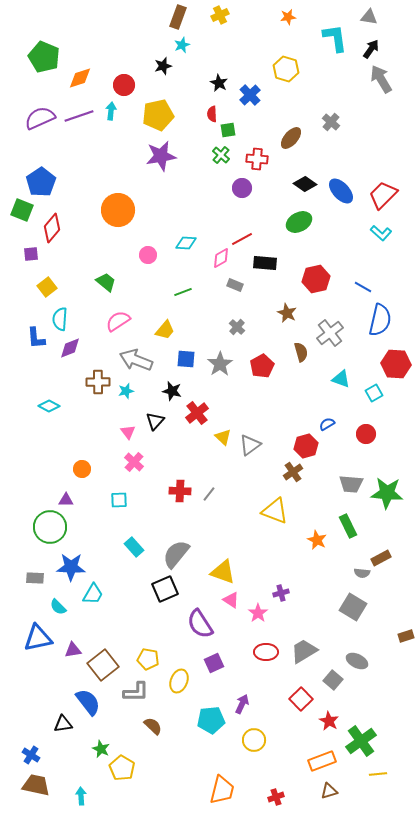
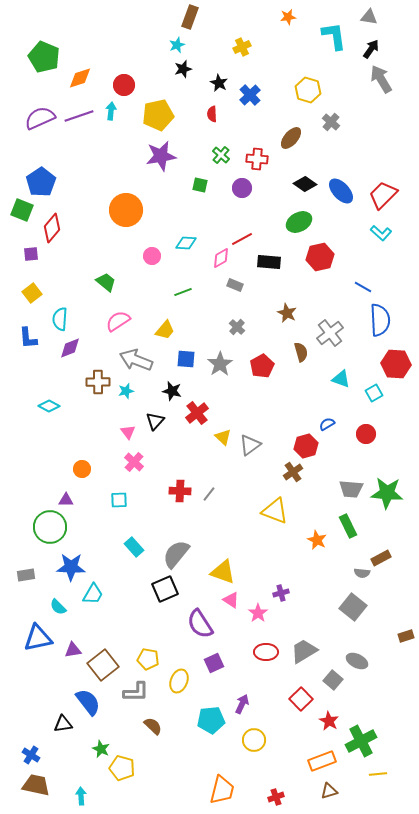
yellow cross at (220, 15): moved 22 px right, 32 px down
brown rectangle at (178, 17): moved 12 px right
cyan L-shape at (335, 38): moved 1 px left, 2 px up
cyan star at (182, 45): moved 5 px left
black star at (163, 66): moved 20 px right, 3 px down
yellow hexagon at (286, 69): moved 22 px right, 21 px down
green square at (228, 130): moved 28 px left, 55 px down; rotated 21 degrees clockwise
orange circle at (118, 210): moved 8 px right
pink circle at (148, 255): moved 4 px right, 1 px down
black rectangle at (265, 263): moved 4 px right, 1 px up
red hexagon at (316, 279): moved 4 px right, 22 px up
yellow square at (47, 287): moved 15 px left, 6 px down
blue semicircle at (380, 320): rotated 16 degrees counterclockwise
blue L-shape at (36, 338): moved 8 px left
gray trapezoid at (351, 484): moved 5 px down
gray rectangle at (35, 578): moved 9 px left, 3 px up; rotated 12 degrees counterclockwise
gray square at (353, 607): rotated 8 degrees clockwise
green cross at (361, 741): rotated 8 degrees clockwise
yellow pentagon at (122, 768): rotated 15 degrees counterclockwise
